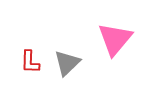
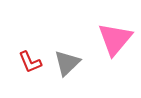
red L-shape: rotated 25 degrees counterclockwise
